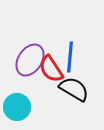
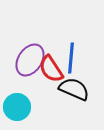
blue line: moved 1 px right, 1 px down
black semicircle: rotated 8 degrees counterclockwise
